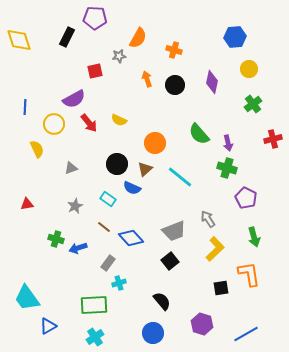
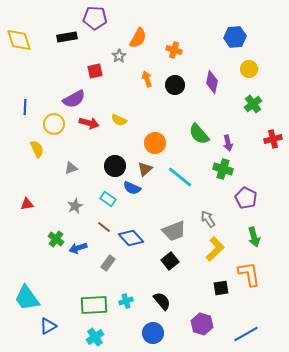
black rectangle at (67, 37): rotated 54 degrees clockwise
gray star at (119, 56): rotated 24 degrees counterclockwise
red arrow at (89, 123): rotated 36 degrees counterclockwise
black circle at (117, 164): moved 2 px left, 2 px down
green cross at (227, 168): moved 4 px left, 1 px down
green cross at (56, 239): rotated 21 degrees clockwise
cyan cross at (119, 283): moved 7 px right, 18 px down
